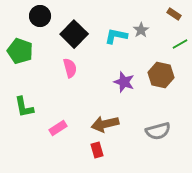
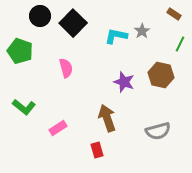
gray star: moved 1 px right, 1 px down
black square: moved 1 px left, 11 px up
green line: rotated 35 degrees counterclockwise
pink semicircle: moved 4 px left
green L-shape: rotated 40 degrees counterclockwise
brown arrow: moved 2 px right, 6 px up; rotated 84 degrees clockwise
